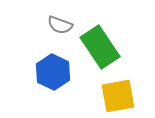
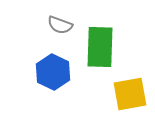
green rectangle: rotated 36 degrees clockwise
yellow square: moved 12 px right, 2 px up
